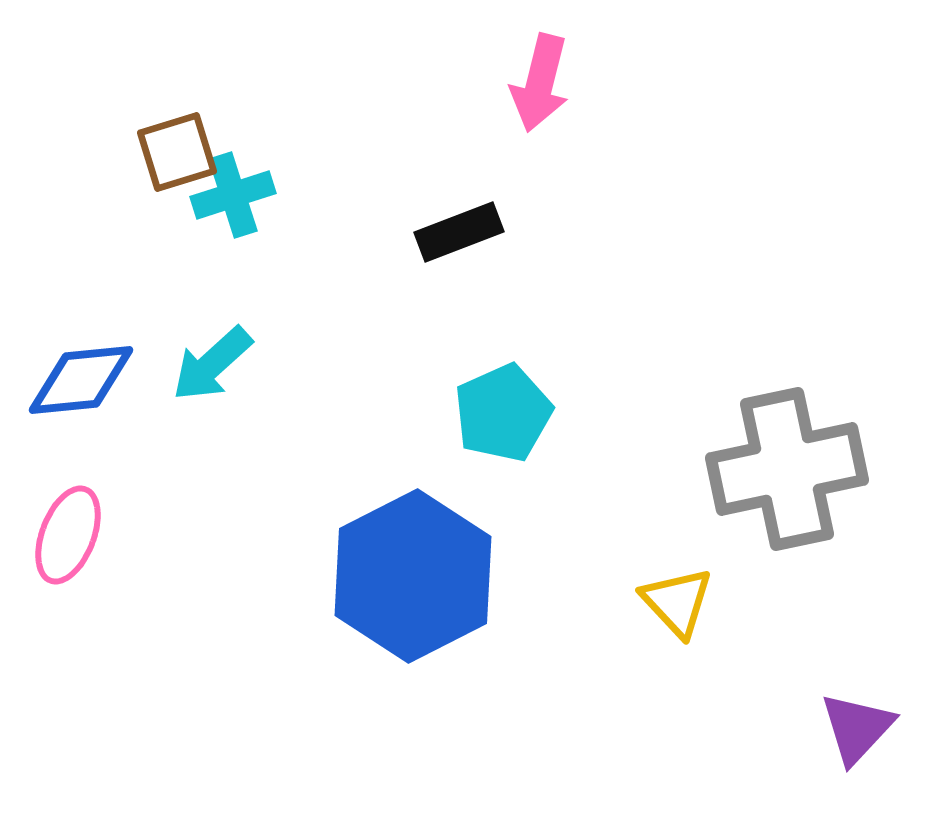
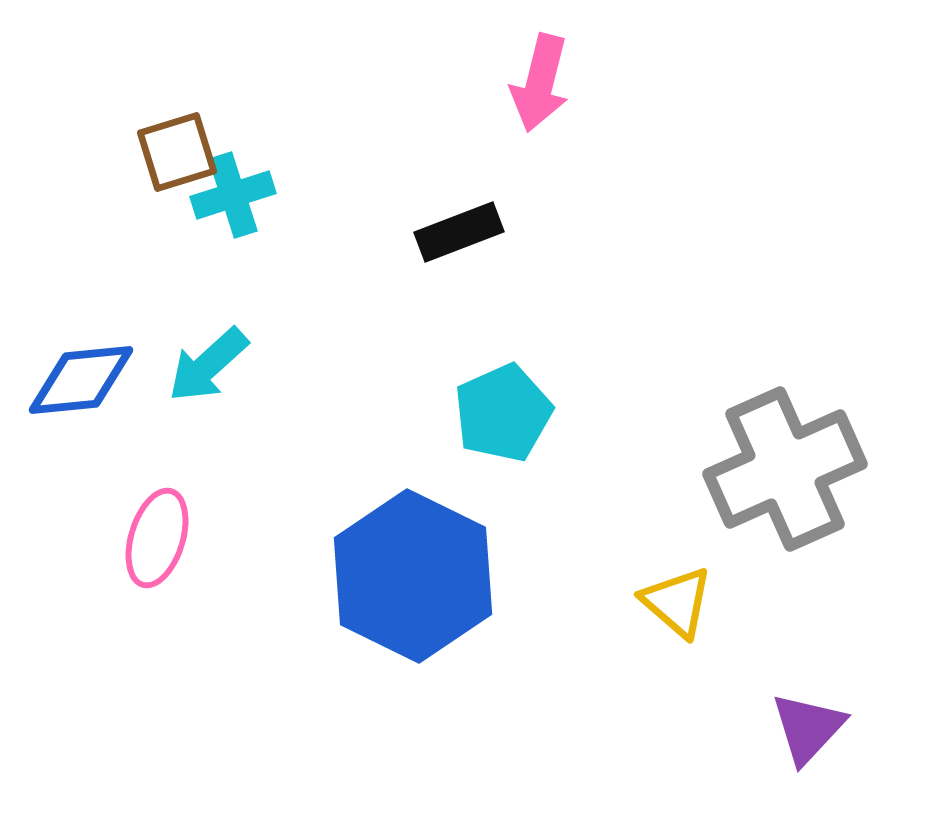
cyan arrow: moved 4 px left, 1 px down
gray cross: moved 2 px left; rotated 12 degrees counterclockwise
pink ellipse: moved 89 px right, 3 px down; rotated 4 degrees counterclockwise
blue hexagon: rotated 7 degrees counterclockwise
yellow triangle: rotated 6 degrees counterclockwise
purple triangle: moved 49 px left
